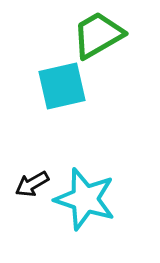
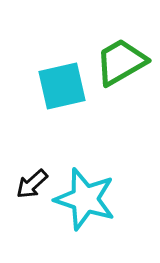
green trapezoid: moved 23 px right, 27 px down
black arrow: rotated 12 degrees counterclockwise
